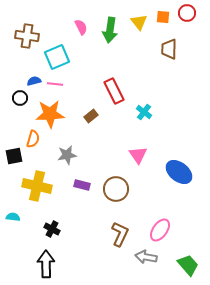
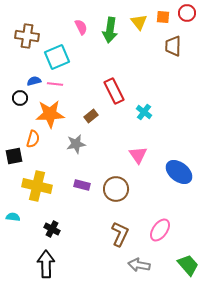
brown trapezoid: moved 4 px right, 3 px up
gray star: moved 9 px right, 11 px up
gray arrow: moved 7 px left, 8 px down
